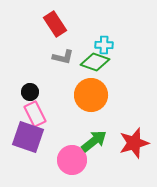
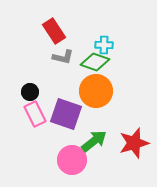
red rectangle: moved 1 px left, 7 px down
orange circle: moved 5 px right, 4 px up
purple square: moved 38 px right, 23 px up
